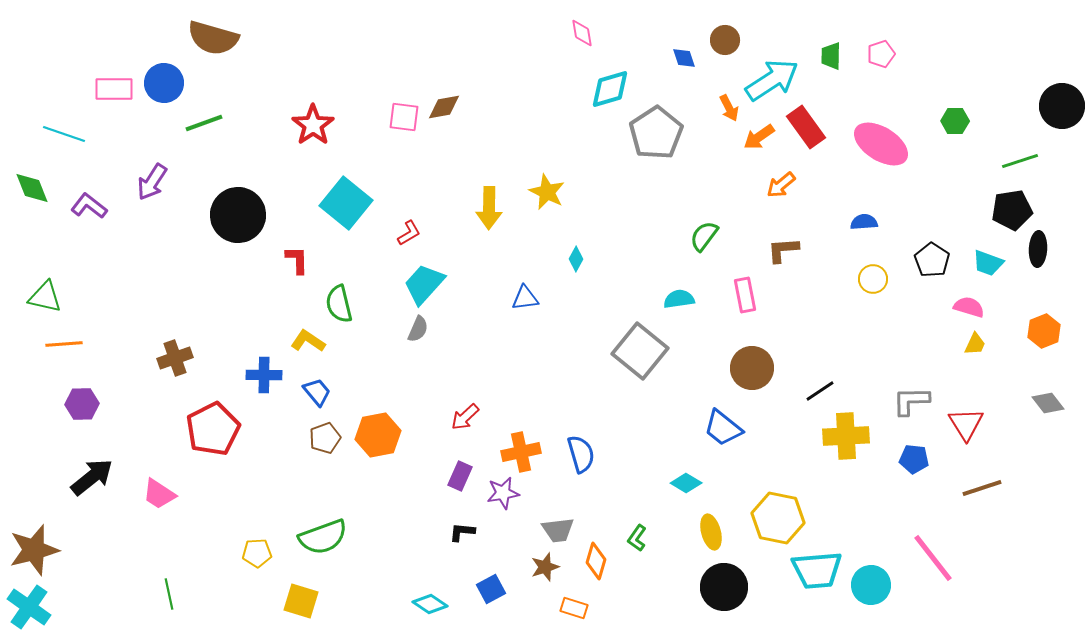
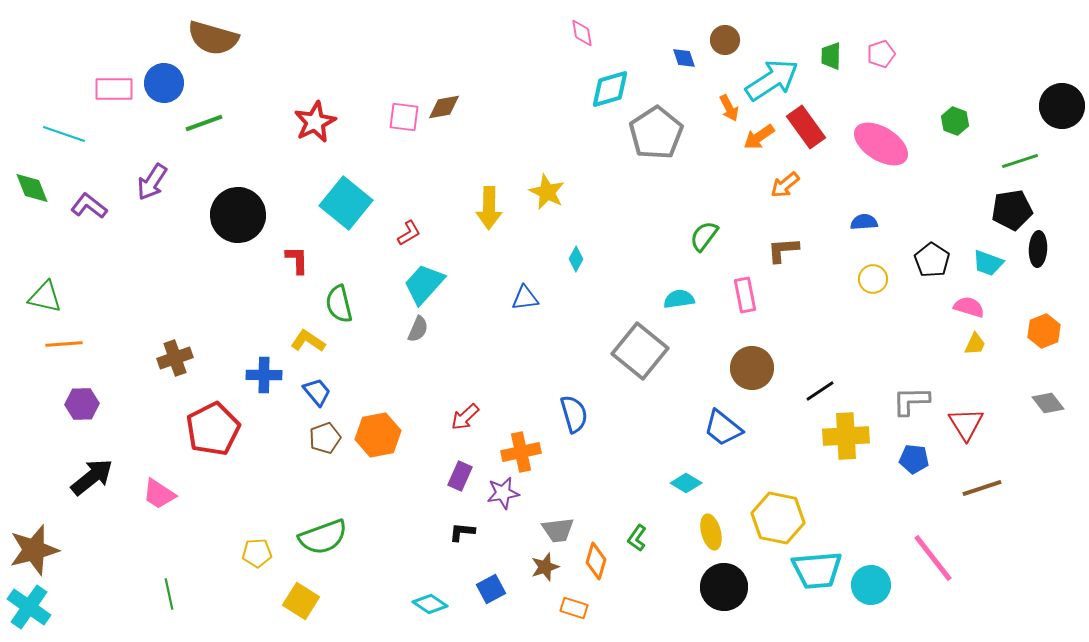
green hexagon at (955, 121): rotated 20 degrees clockwise
red star at (313, 125): moved 2 px right, 3 px up; rotated 9 degrees clockwise
orange arrow at (781, 185): moved 4 px right
blue semicircle at (581, 454): moved 7 px left, 40 px up
yellow square at (301, 601): rotated 15 degrees clockwise
